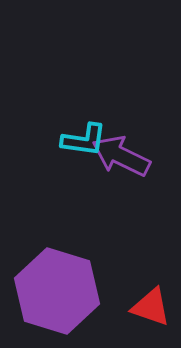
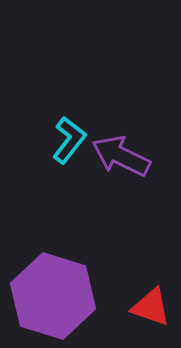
cyan L-shape: moved 15 px left; rotated 60 degrees counterclockwise
purple hexagon: moved 4 px left, 5 px down
